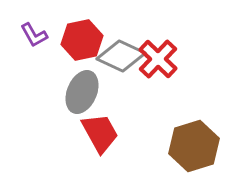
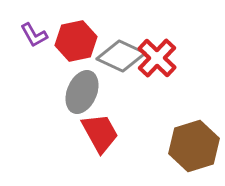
red hexagon: moved 6 px left, 1 px down
red cross: moved 1 px left, 1 px up
